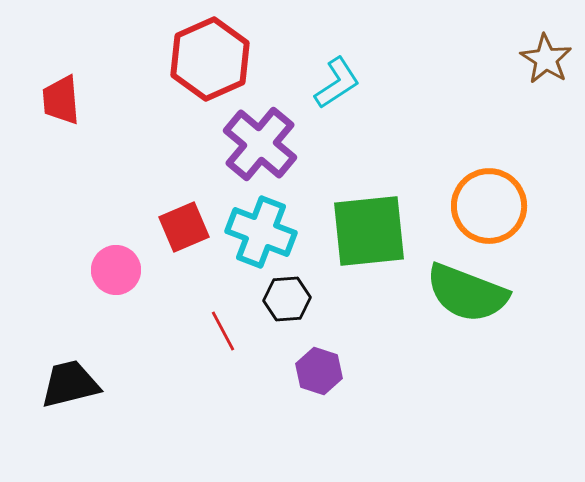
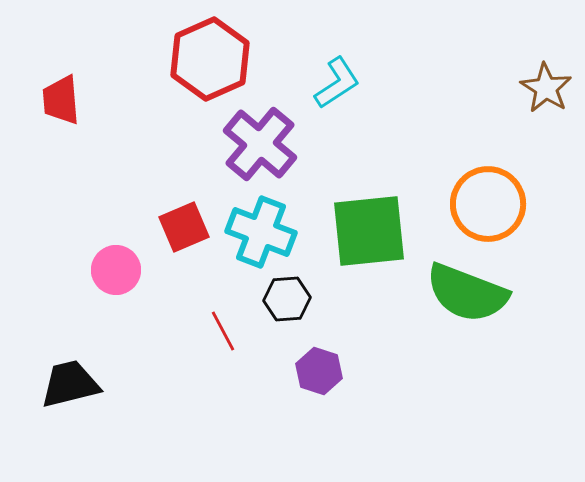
brown star: moved 29 px down
orange circle: moved 1 px left, 2 px up
